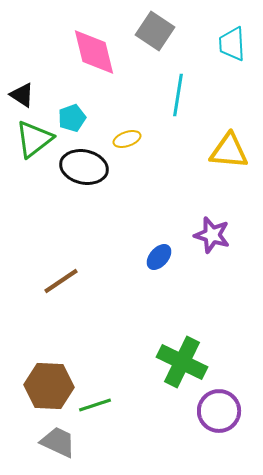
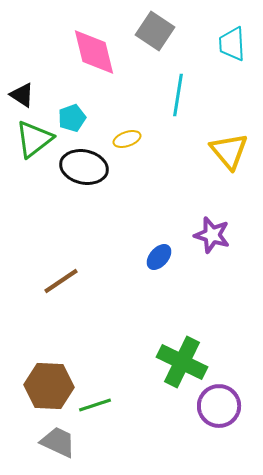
yellow triangle: rotated 45 degrees clockwise
purple circle: moved 5 px up
